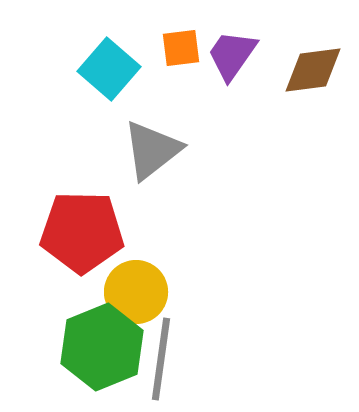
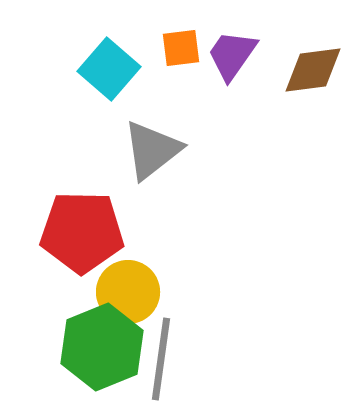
yellow circle: moved 8 px left
